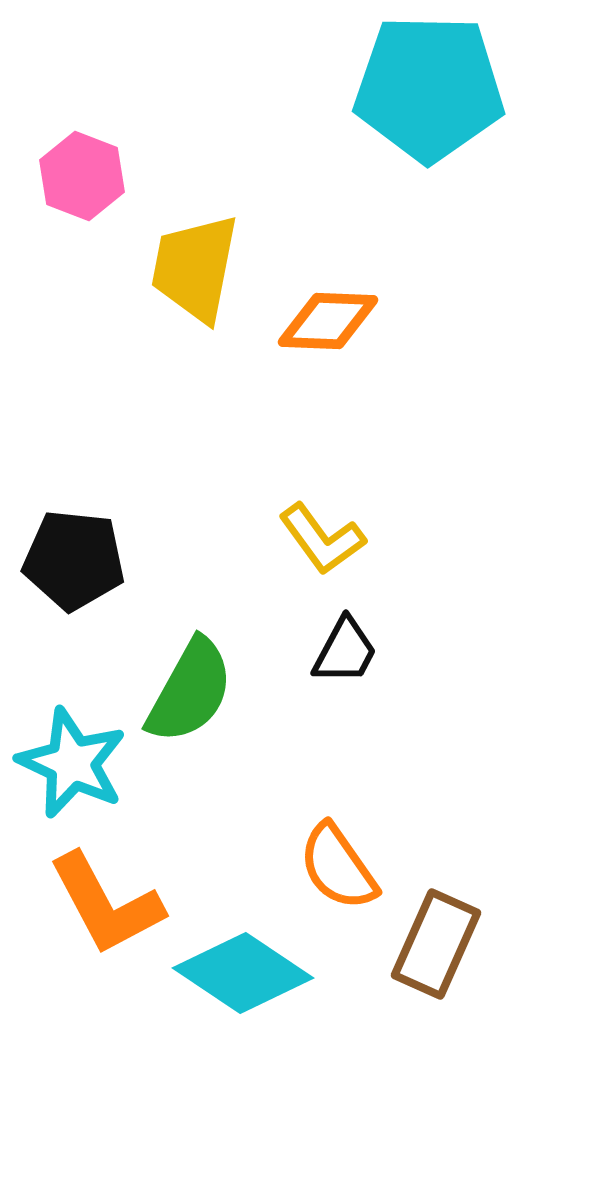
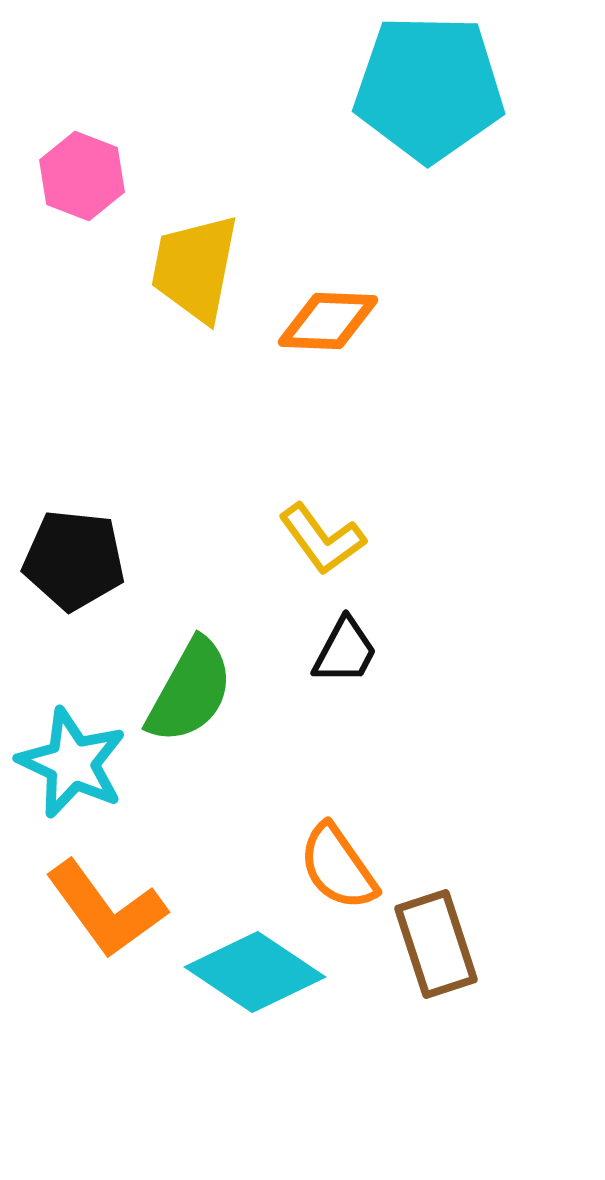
orange L-shape: moved 5 px down; rotated 8 degrees counterclockwise
brown rectangle: rotated 42 degrees counterclockwise
cyan diamond: moved 12 px right, 1 px up
